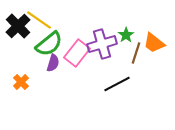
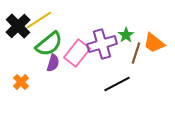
yellow line: rotated 68 degrees counterclockwise
